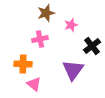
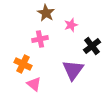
brown star: rotated 24 degrees counterclockwise
orange cross: rotated 24 degrees clockwise
